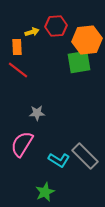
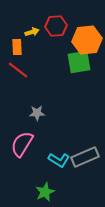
gray rectangle: moved 1 px down; rotated 68 degrees counterclockwise
